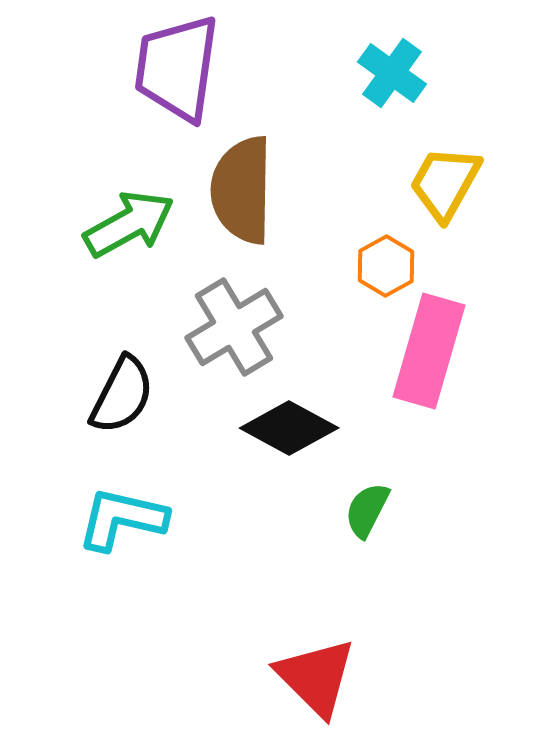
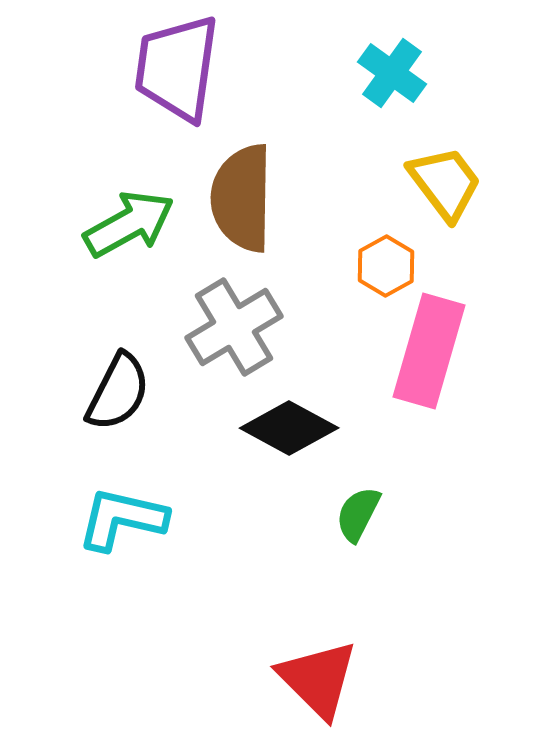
yellow trapezoid: rotated 114 degrees clockwise
brown semicircle: moved 8 px down
black semicircle: moved 4 px left, 3 px up
green semicircle: moved 9 px left, 4 px down
red triangle: moved 2 px right, 2 px down
